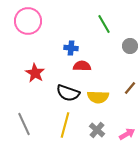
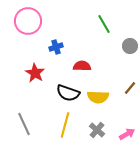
blue cross: moved 15 px left, 1 px up; rotated 24 degrees counterclockwise
